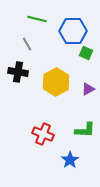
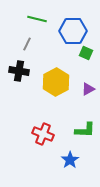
gray line: rotated 56 degrees clockwise
black cross: moved 1 px right, 1 px up
